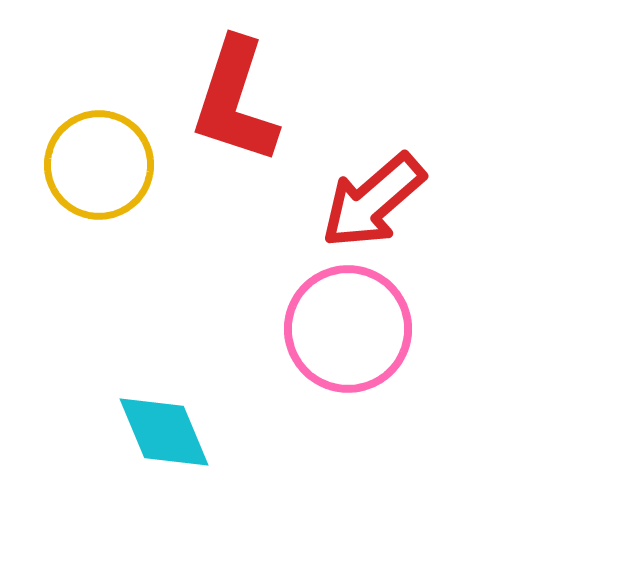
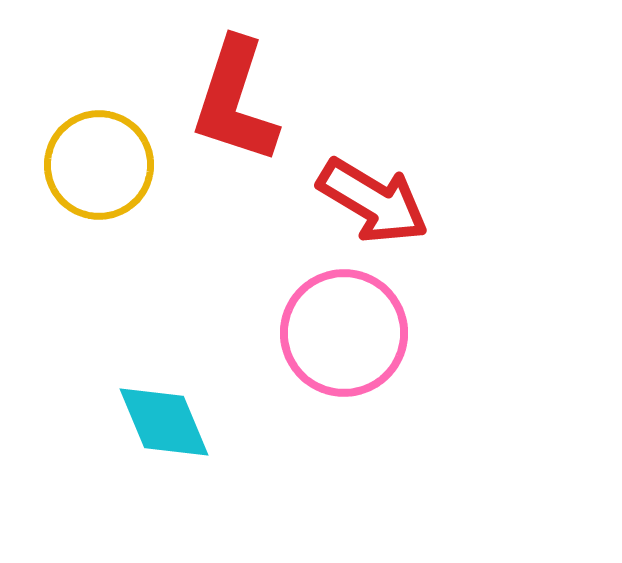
red arrow: rotated 108 degrees counterclockwise
pink circle: moved 4 px left, 4 px down
cyan diamond: moved 10 px up
